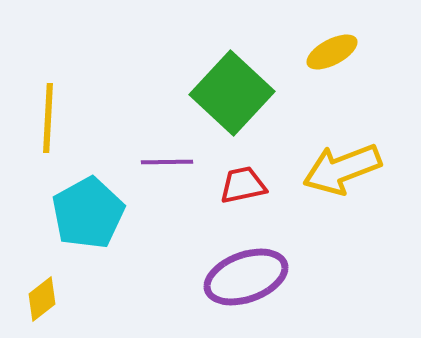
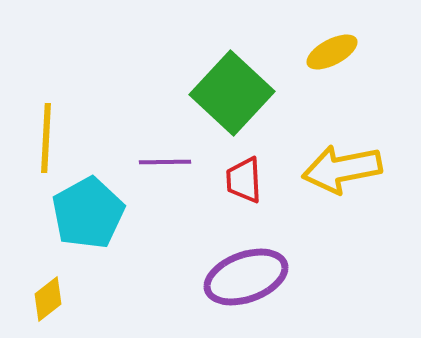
yellow line: moved 2 px left, 20 px down
purple line: moved 2 px left
yellow arrow: rotated 10 degrees clockwise
red trapezoid: moved 1 px right, 5 px up; rotated 81 degrees counterclockwise
yellow diamond: moved 6 px right
